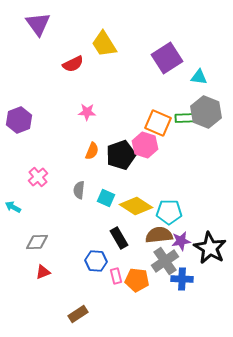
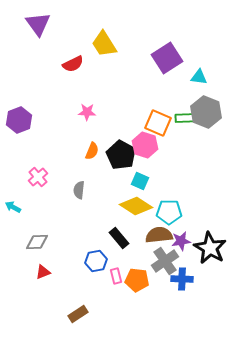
black pentagon: rotated 24 degrees counterclockwise
cyan square: moved 34 px right, 17 px up
black rectangle: rotated 10 degrees counterclockwise
blue hexagon: rotated 15 degrees counterclockwise
